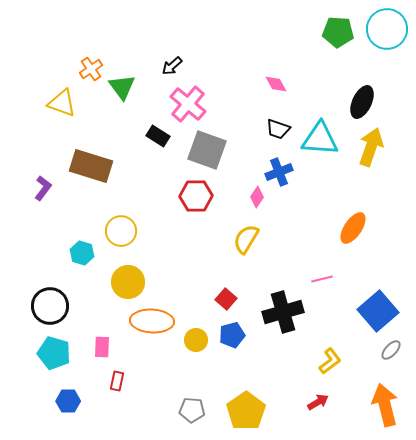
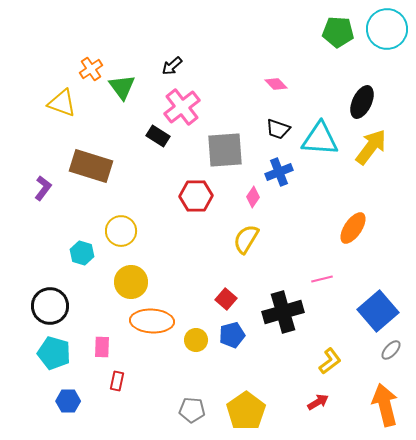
pink diamond at (276, 84): rotated 15 degrees counterclockwise
pink cross at (188, 104): moved 6 px left, 3 px down; rotated 12 degrees clockwise
yellow arrow at (371, 147): rotated 18 degrees clockwise
gray square at (207, 150): moved 18 px right; rotated 24 degrees counterclockwise
pink diamond at (257, 197): moved 4 px left
yellow circle at (128, 282): moved 3 px right
